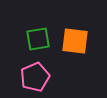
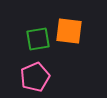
orange square: moved 6 px left, 10 px up
